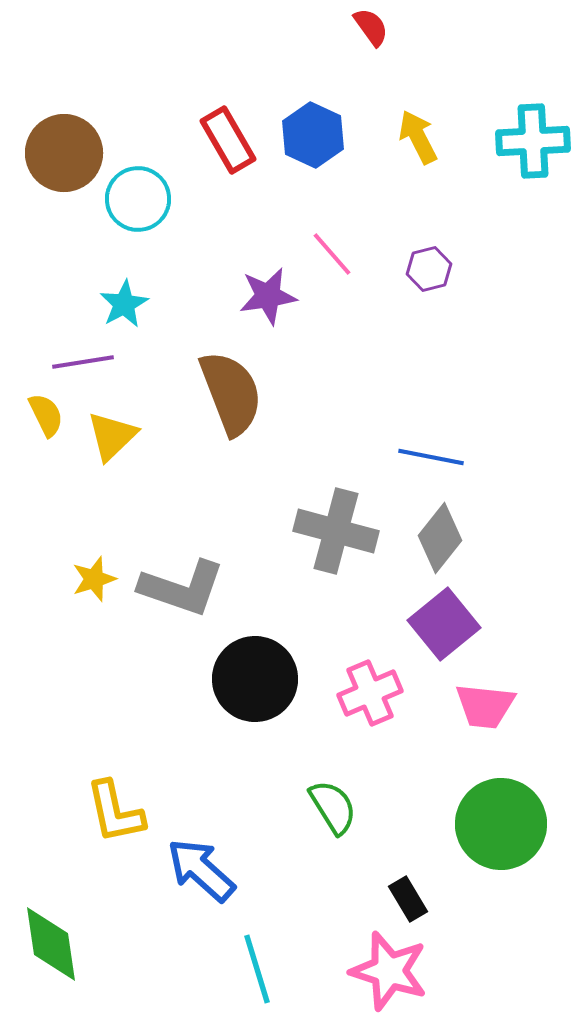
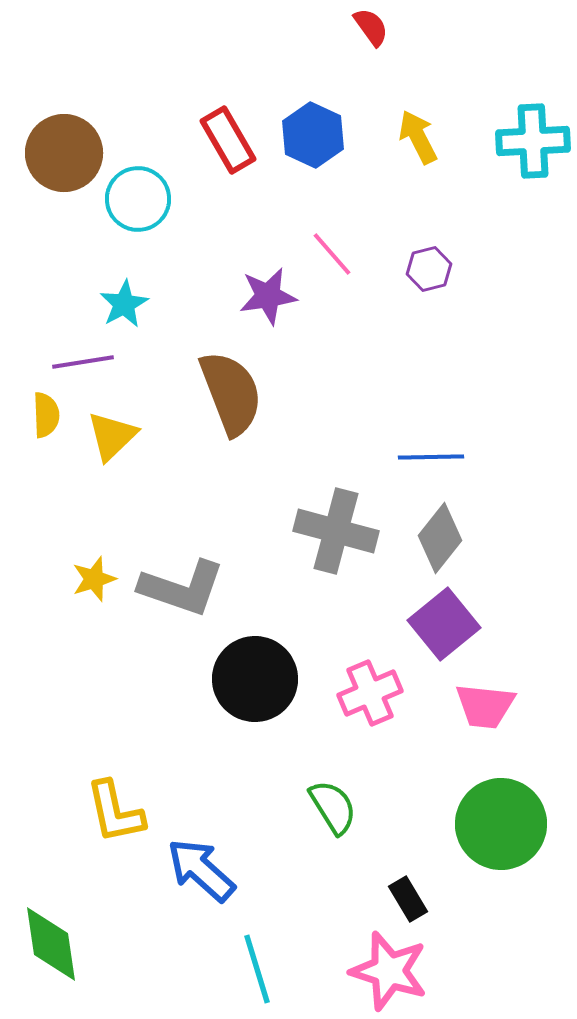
yellow semicircle: rotated 24 degrees clockwise
blue line: rotated 12 degrees counterclockwise
